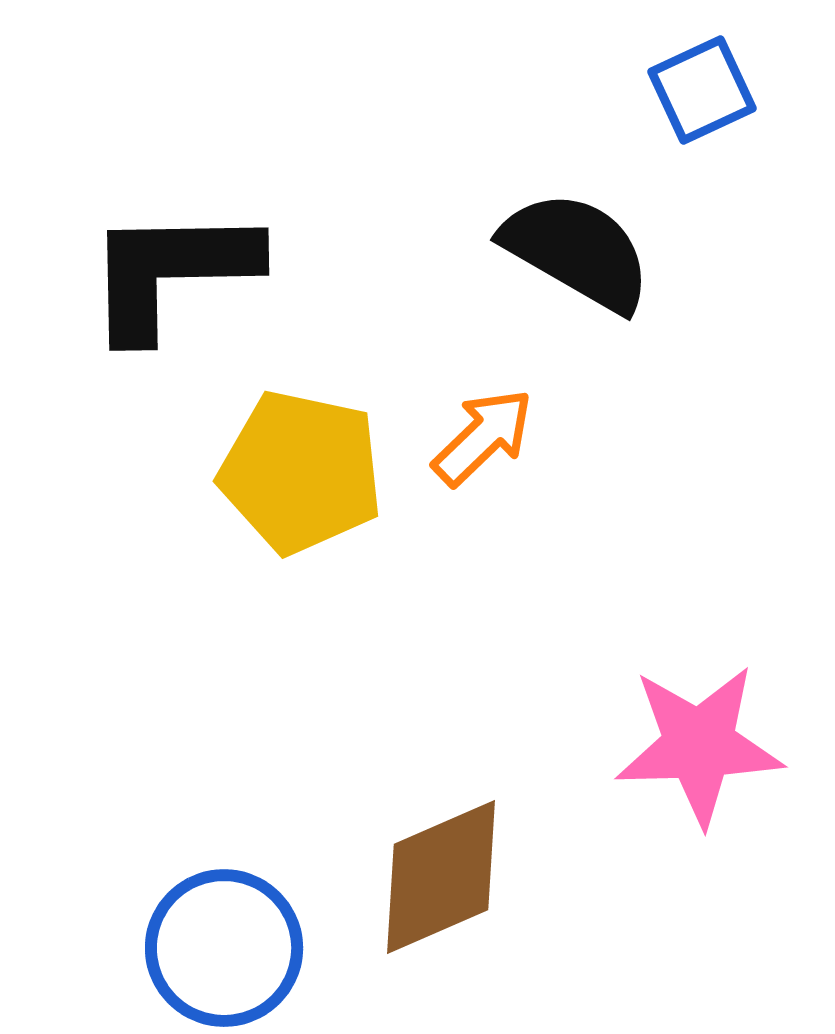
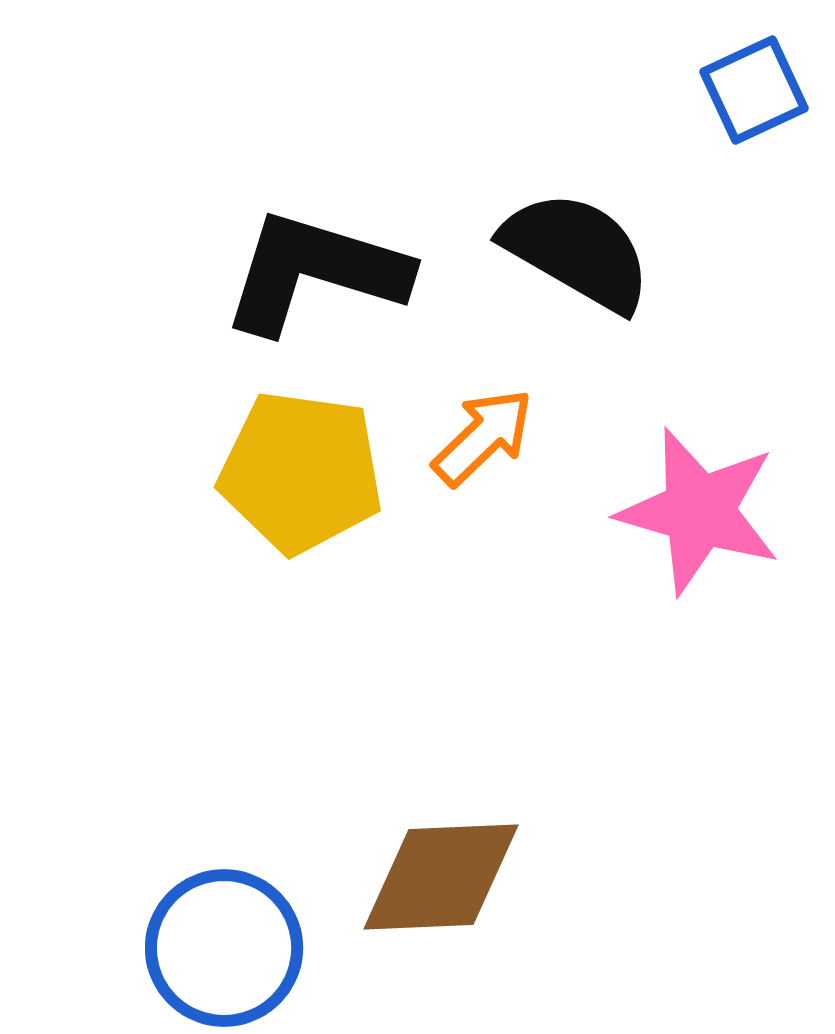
blue square: moved 52 px right
black L-shape: moved 144 px right; rotated 18 degrees clockwise
yellow pentagon: rotated 4 degrees counterclockwise
pink star: moved 234 px up; rotated 18 degrees clockwise
brown diamond: rotated 21 degrees clockwise
